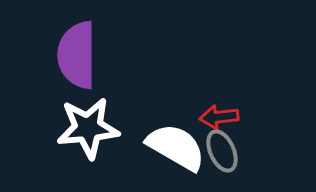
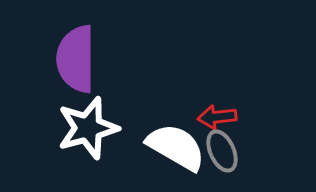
purple semicircle: moved 1 px left, 4 px down
red arrow: moved 2 px left
white star: rotated 10 degrees counterclockwise
